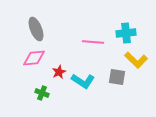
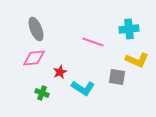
cyan cross: moved 3 px right, 4 px up
pink line: rotated 15 degrees clockwise
yellow L-shape: moved 1 px right; rotated 20 degrees counterclockwise
red star: moved 1 px right
cyan L-shape: moved 7 px down
